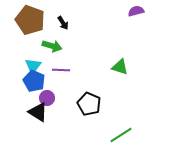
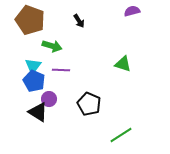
purple semicircle: moved 4 px left
black arrow: moved 16 px right, 2 px up
green triangle: moved 3 px right, 3 px up
purple circle: moved 2 px right, 1 px down
